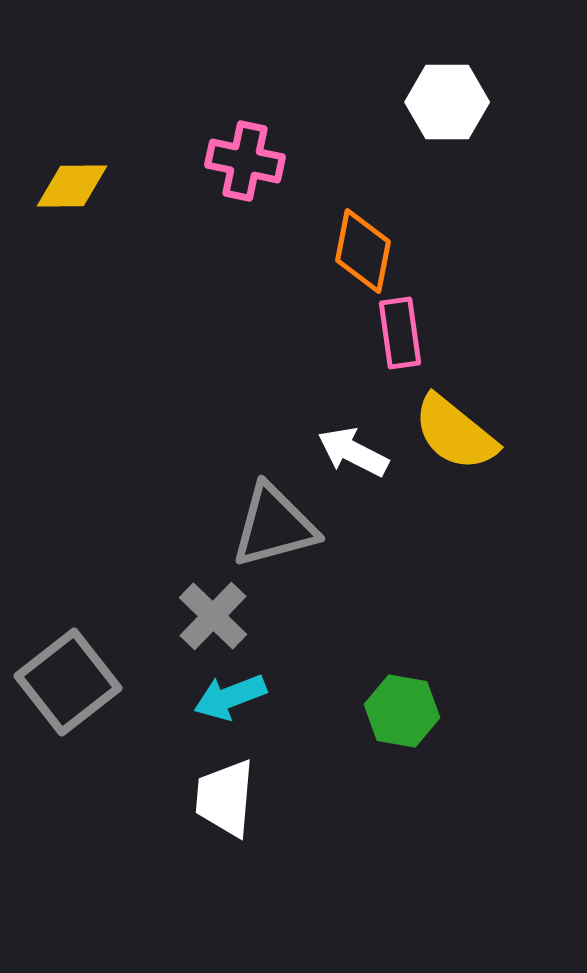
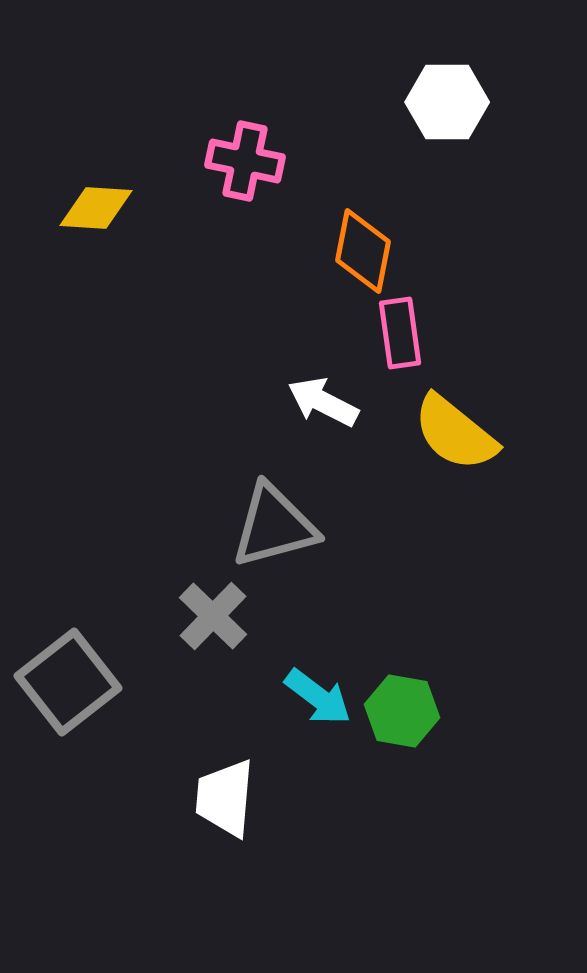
yellow diamond: moved 24 px right, 22 px down; rotated 4 degrees clockwise
white arrow: moved 30 px left, 50 px up
cyan arrow: moved 88 px right; rotated 122 degrees counterclockwise
